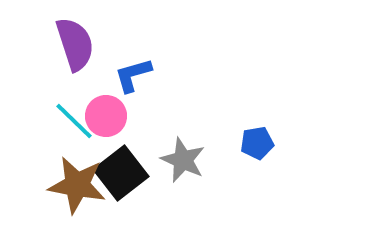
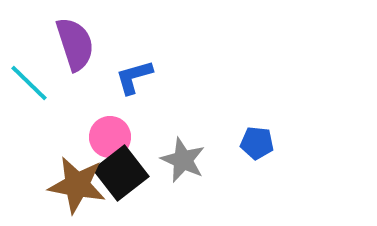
blue L-shape: moved 1 px right, 2 px down
pink circle: moved 4 px right, 21 px down
cyan line: moved 45 px left, 38 px up
blue pentagon: rotated 16 degrees clockwise
